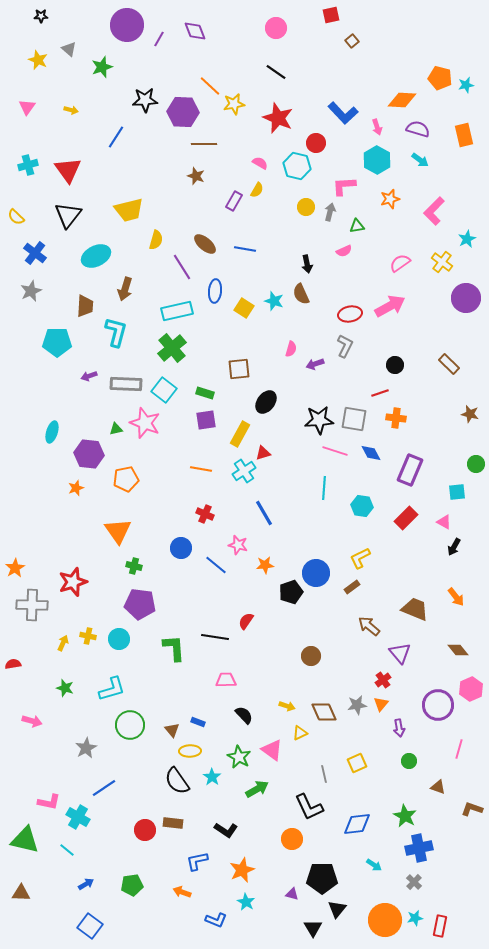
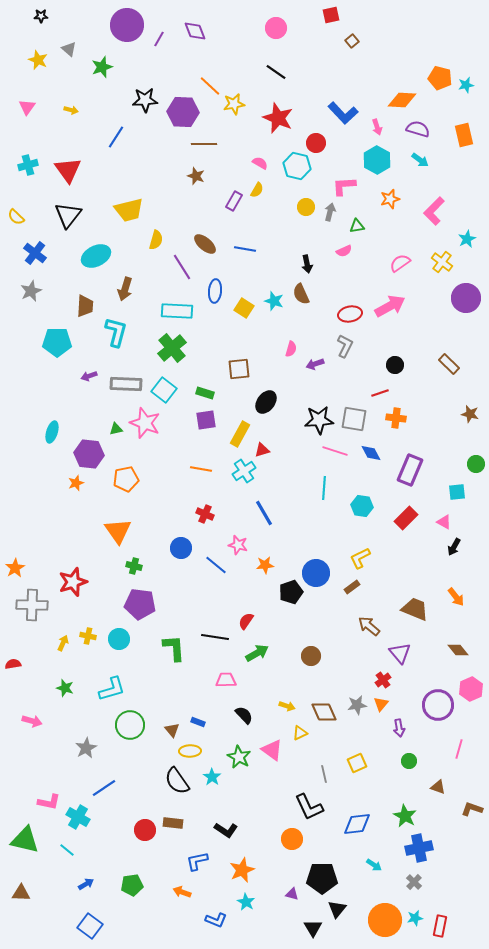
cyan rectangle at (177, 311): rotated 16 degrees clockwise
red triangle at (263, 453): moved 1 px left, 3 px up
orange star at (76, 488): moved 5 px up
green arrow at (257, 789): moved 136 px up
